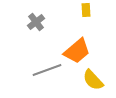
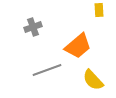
yellow rectangle: moved 13 px right
gray cross: moved 3 px left, 5 px down; rotated 18 degrees clockwise
orange trapezoid: moved 1 px right, 5 px up
